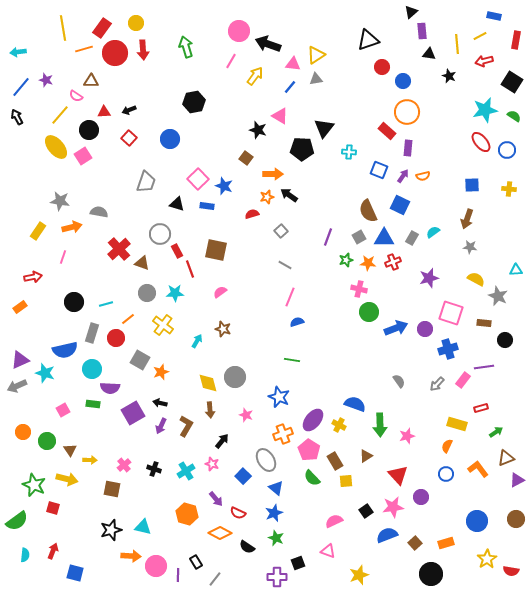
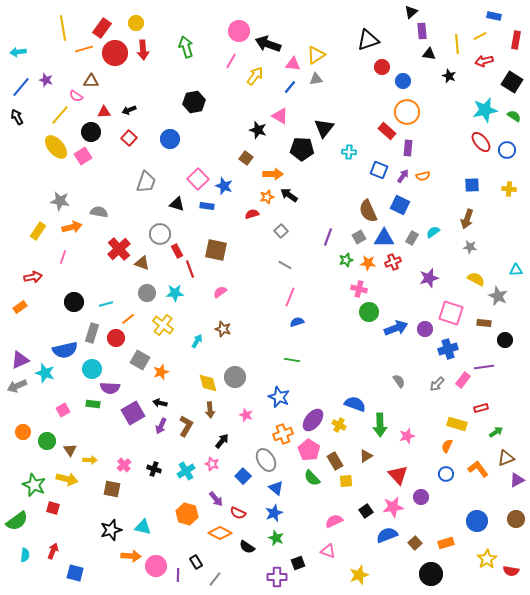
black circle at (89, 130): moved 2 px right, 2 px down
